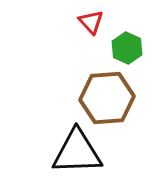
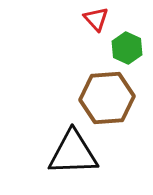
red triangle: moved 5 px right, 3 px up
black triangle: moved 4 px left, 1 px down
